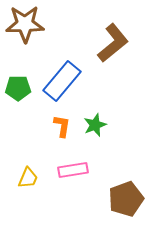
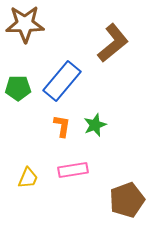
brown pentagon: moved 1 px right, 1 px down
